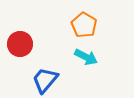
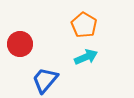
cyan arrow: rotated 50 degrees counterclockwise
